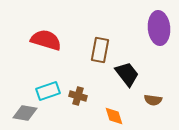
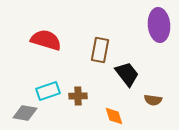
purple ellipse: moved 3 px up
brown cross: rotated 18 degrees counterclockwise
